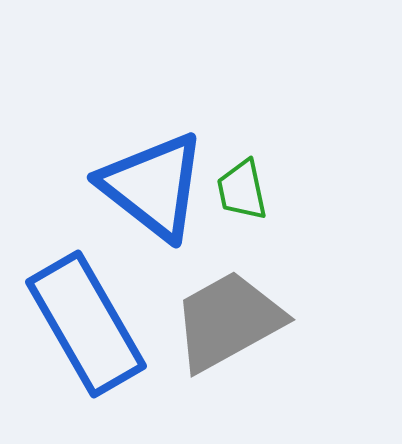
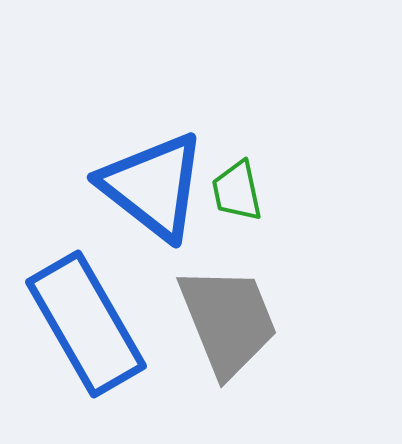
green trapezoid: moved 5 px left, 1 px down
gray trapezoid: rotated 97 degrees clockwise
